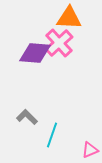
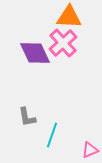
orange triangle: moved 1 px up
pink cross: moved 4 px right
purple diamond: rotated 60 degrees clockwise
gray L-shape: rotated 145 degrees counterclockwise
